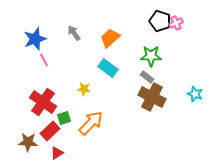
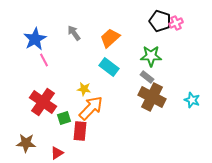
blue star: rotated 10 degrees counterclockwise
cyan rectangle: moved 1 px right, 1 px up
cyan star: moved 3 px left, 6 px down
orange arrow: moved 15 px up
red rectangle: moved 30 px right; rotated 42 degrees counterclockwise
brown star: moved 2 px left, 1 px down
